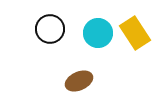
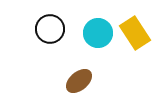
brown ellipse: rotated 16 degrees counterclockwise
